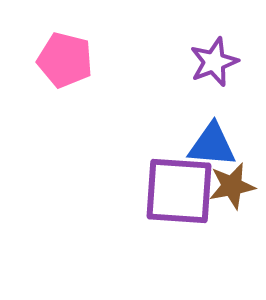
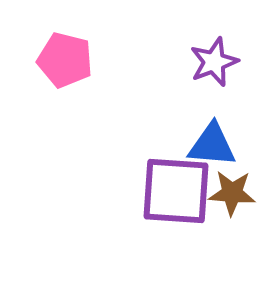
brown star: moved 7 px down; rotated 15 degrees clockwise
purple square: moved 3 px left
